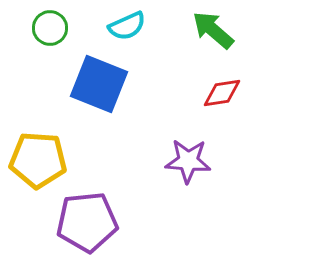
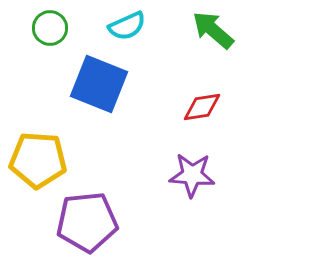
red diamond: moved 20 px left, 14 px down
purple star: moved 4 px right, 14 px down
